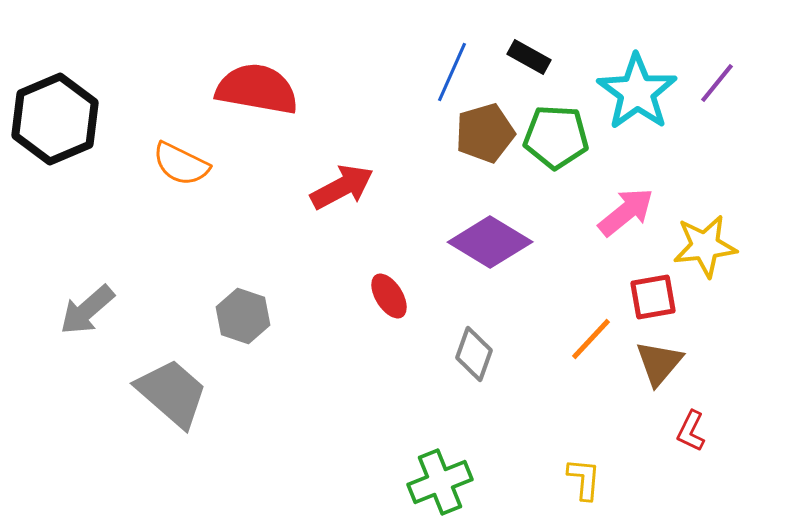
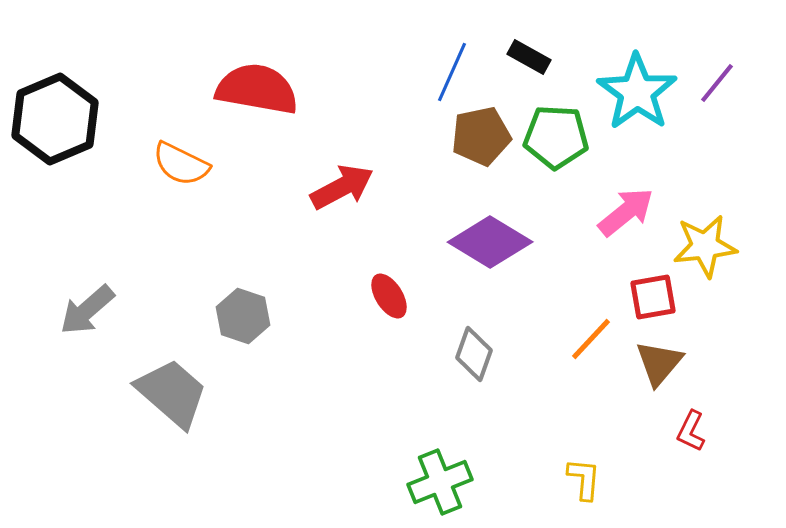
brown pentagon: moved 4 px left, 3 px down; rotated 4 degrees clockwise
